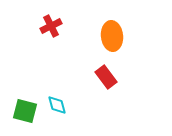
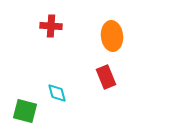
red cross: rotated 30 degrees clockwise
red rectangle: rotated 15 degrees clockwise
cyan diamond: moved 12 px up
